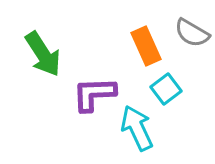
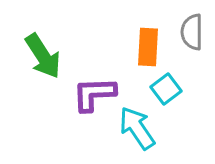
gray semicircle: moved 1 px up; rotated 60 degrees clockwise
orange rectangle: moved 2 px right, 1 px down; rotated 27 degrees clockwise
green arrow: moved 2 px down
cyan arrow: rotated 9 degrees counterclockwise
